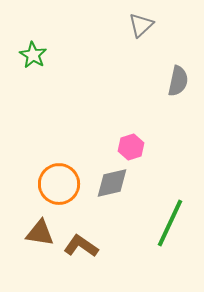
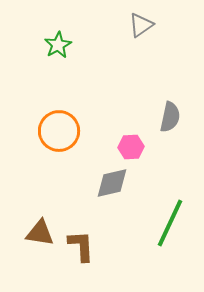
gray triangle: rotated 8 degrees clockwise
green star: moved 25 px right, 10 px up; rotated 12 degrees clockwise
gray semicircle: moved 8 px left, 36 px down
pink hexagon: rotated 15 degrees clockwise
orange circle: moved 53 px up
brown L-shape: rotated 52 degrees clockwise
